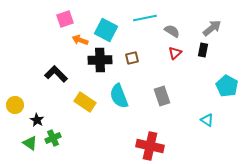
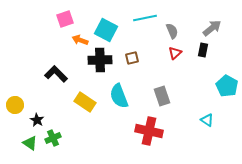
gray semicircle: rotated 35 degrees clockwise
red cross: moved 1 px left, 15 px up
